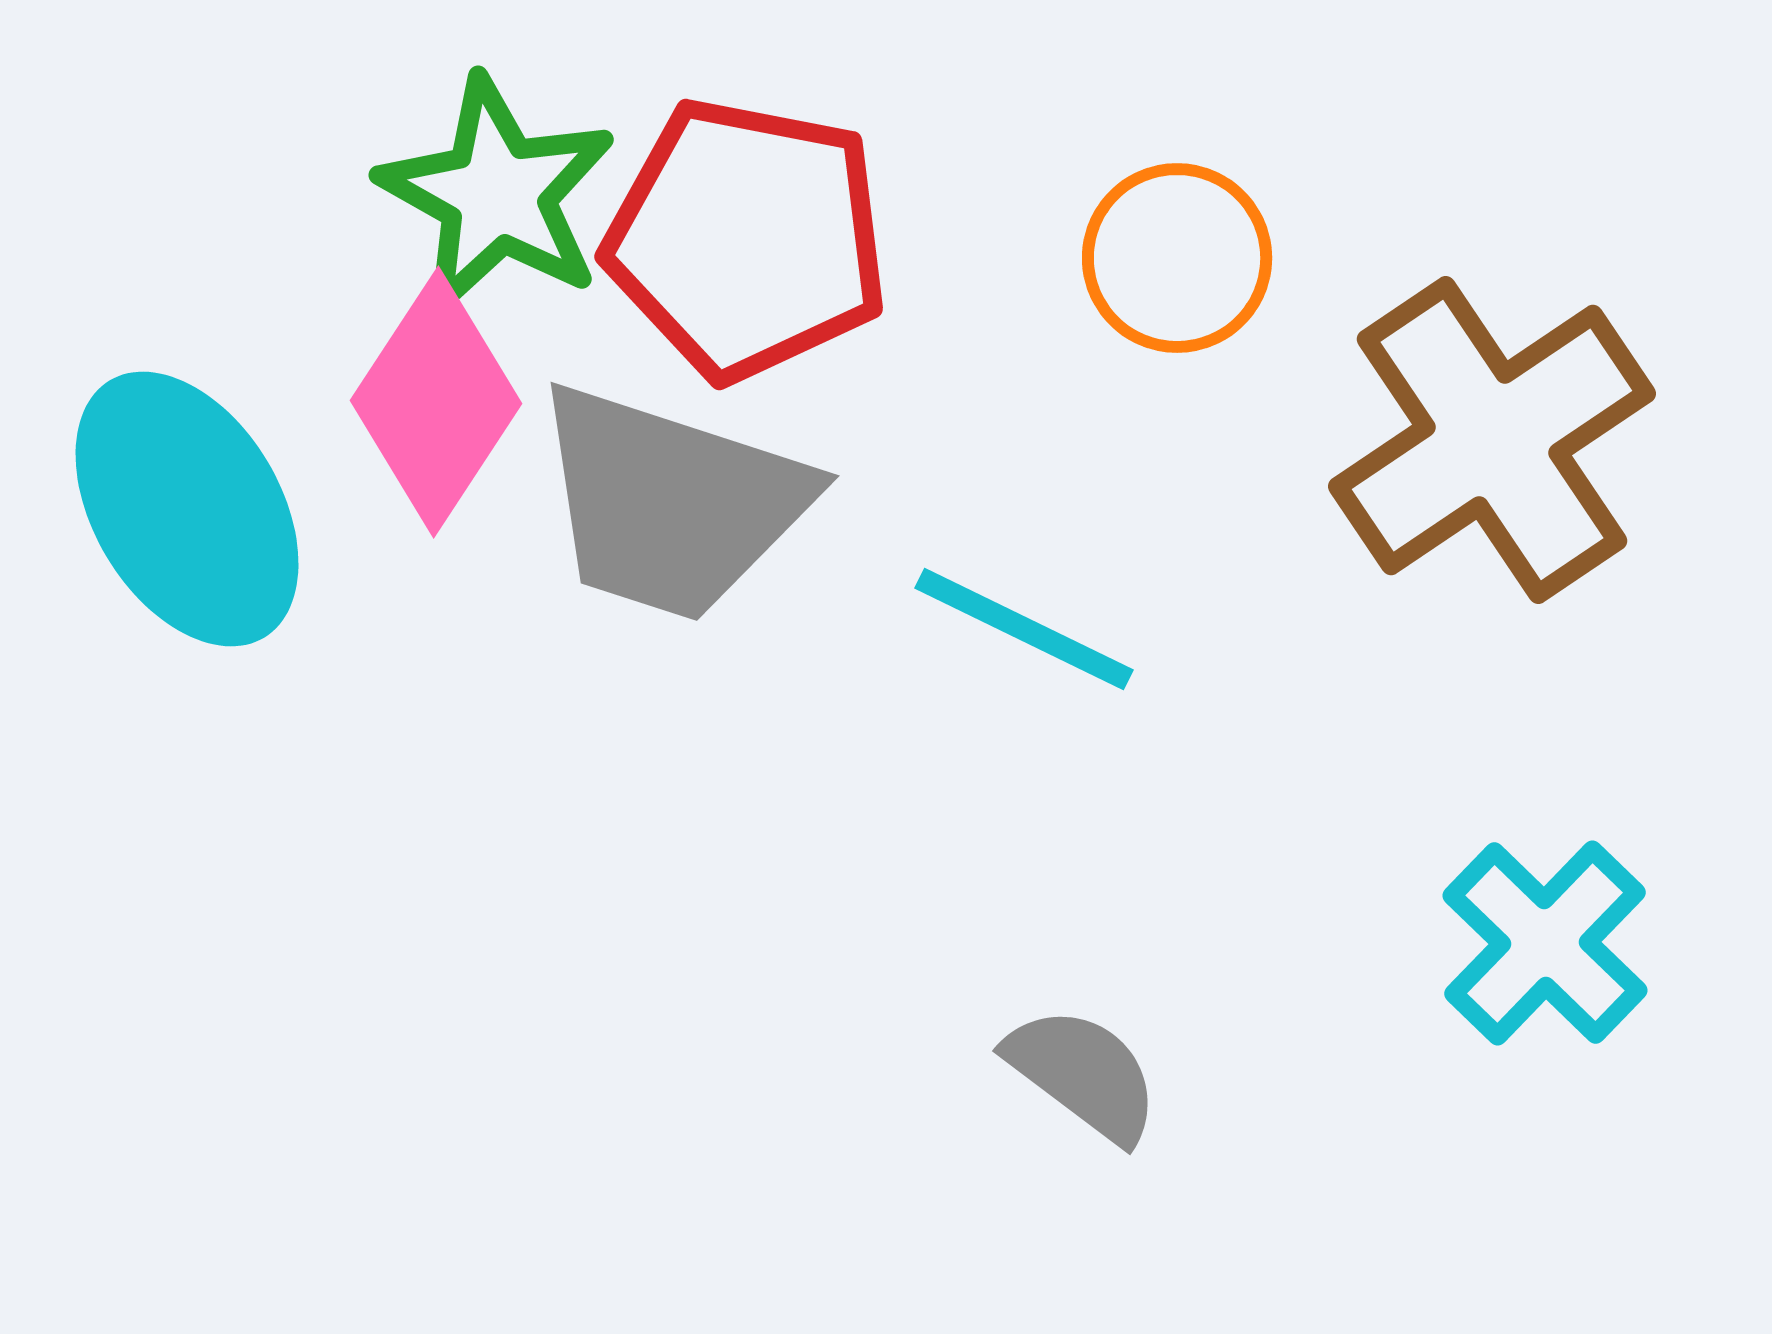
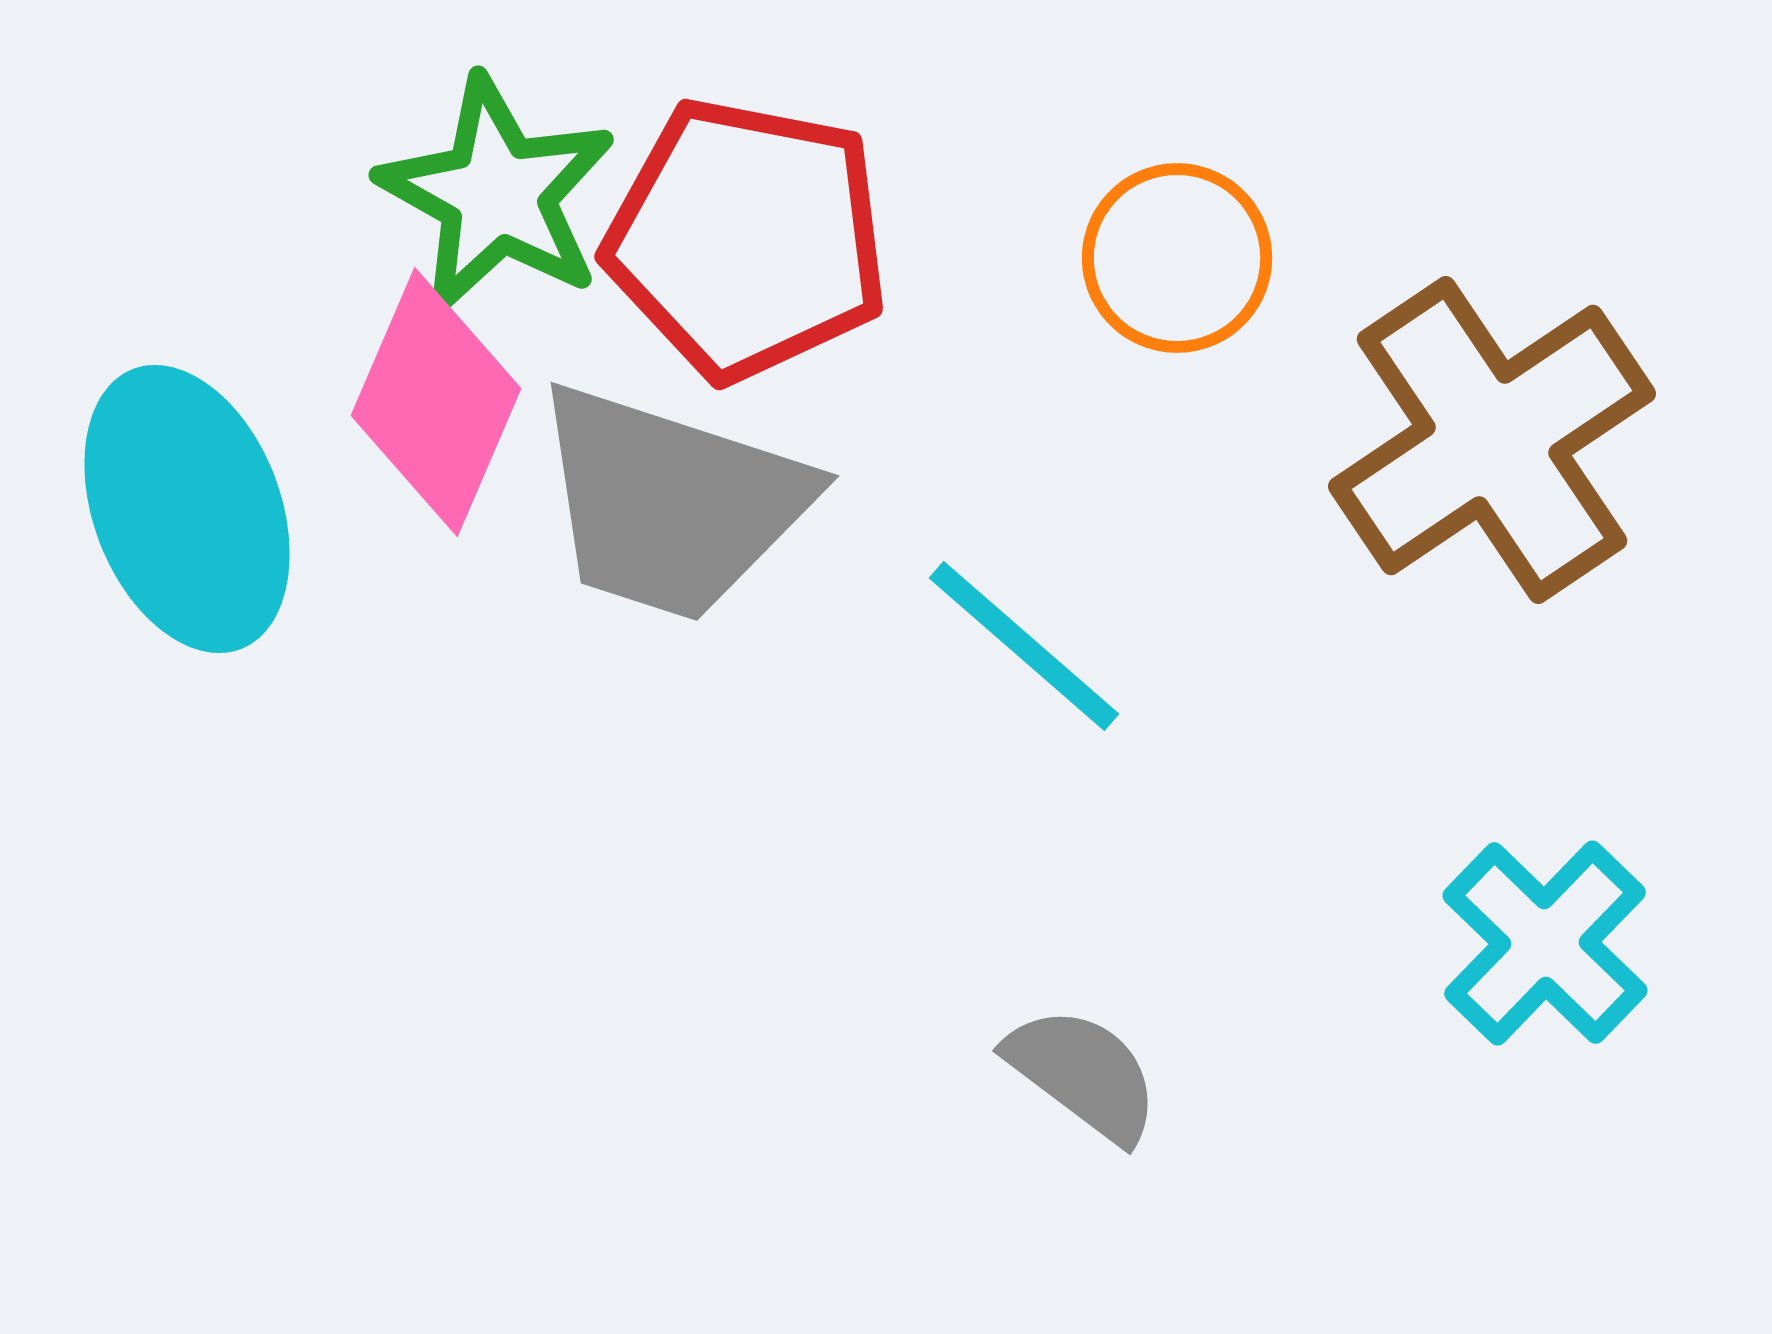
pink diamond: rotated 10 degrees counterclockwise
cyan ellipse: rotated 10 degrees clockwise
cyan line: moved 17 px down; rotated 15 degrees clockwise
